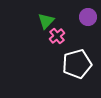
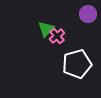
purple circle: moved 3 px up
green triangle: moved 8 px down
